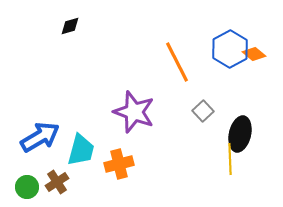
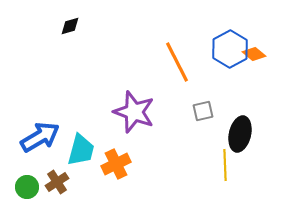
gray square: rotated 30 degrees clockwise
yellow line: moved 5 px left, 6 px down
orange cross: moved 3 px left; rotated 12 degrees counterclockwise
